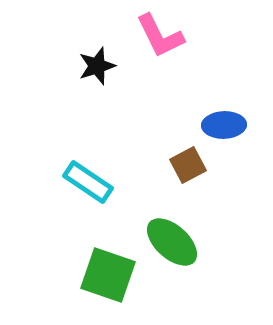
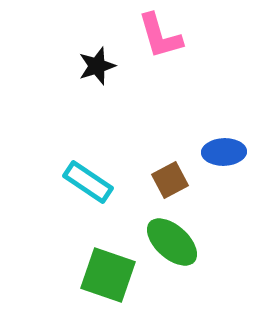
pink L-shape: rotated 10 degrees clockwise
blue ellipse: moved 27 px down
brown square: moved 18 px left, 15 px down
